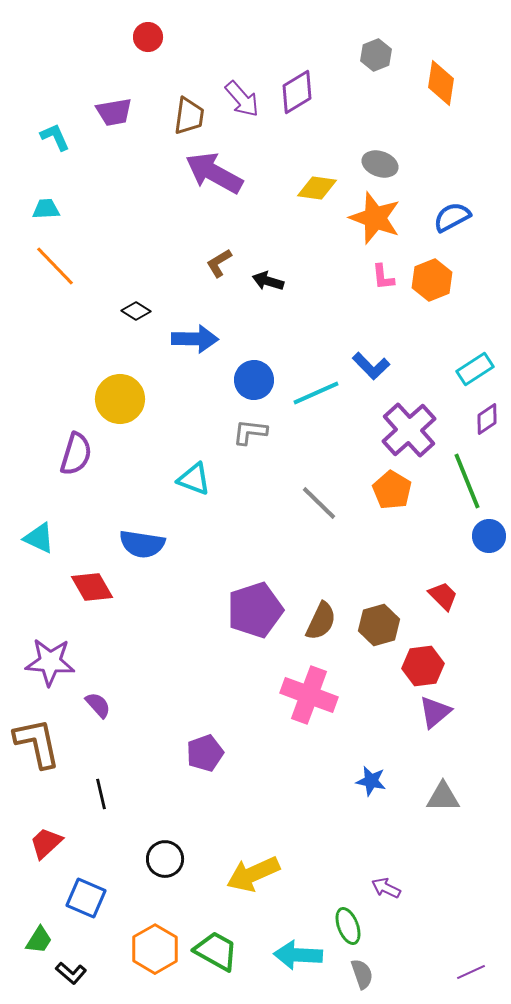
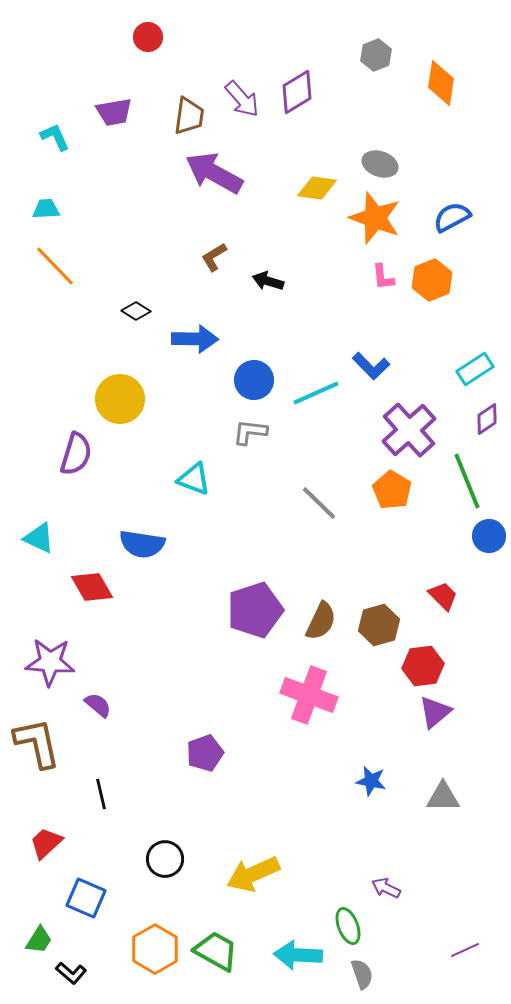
brown L-shape at (219, 263): moved 5 px left, 6 px up
purple semicircle at (98, 705): rotated 8 degrees counterclockwise
purple line at (471, 972): moved 6 px left, 22 px up
